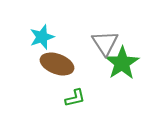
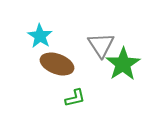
cyan star: moved 2 px left, 1 px up; rotated 20 degrees counterclockwise
gray triangle: moved 4 px left, 2 px down
green star: moved 1 px right, 1 px down
